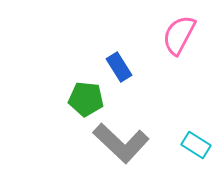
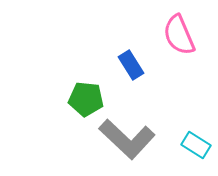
pink semicircle: rotated 51 degrees counterclockwise
blue rectangle: moved 12 px right, 2 px up
gray L-shape: moved 6 px right, 4 px up
